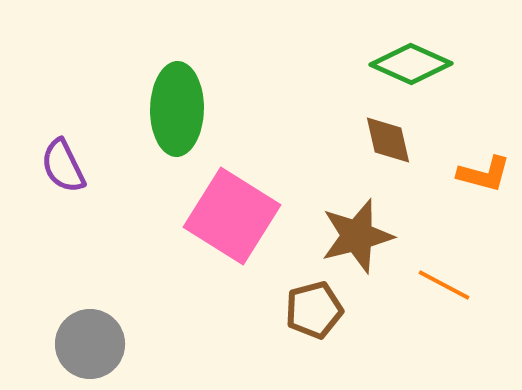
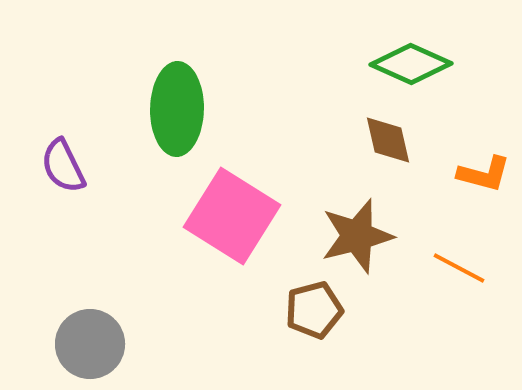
orange line: moved 15 px right, 17 px up
